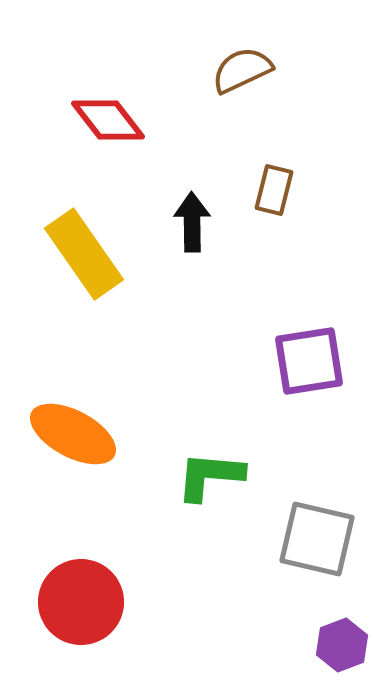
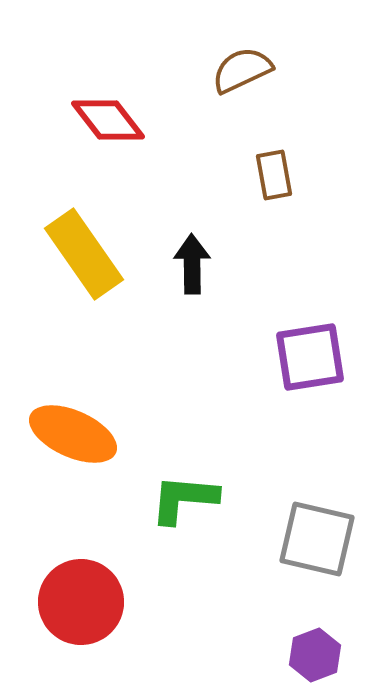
brown rectangle: moved 15 px up; rotated 24 degrees counterclockwise
black arrow: moved 42 px down
purple square: moved 1 px right, 4 px up
orange ellipse: rotated 4 degrees counterclockwise
green L-shape: moved 26 px left, 23 px down
purple hexagon: moved 27 px left, 10 px down
